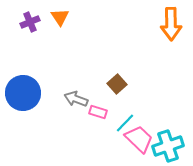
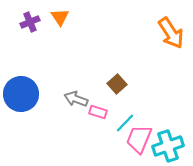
orange arrow: moved 9 px down; rotated 32 degrees counterclockwise
blue circle: moved 2 px left, 1 px down
pink trapezoid: rotated 112 degrees counterclockwise
